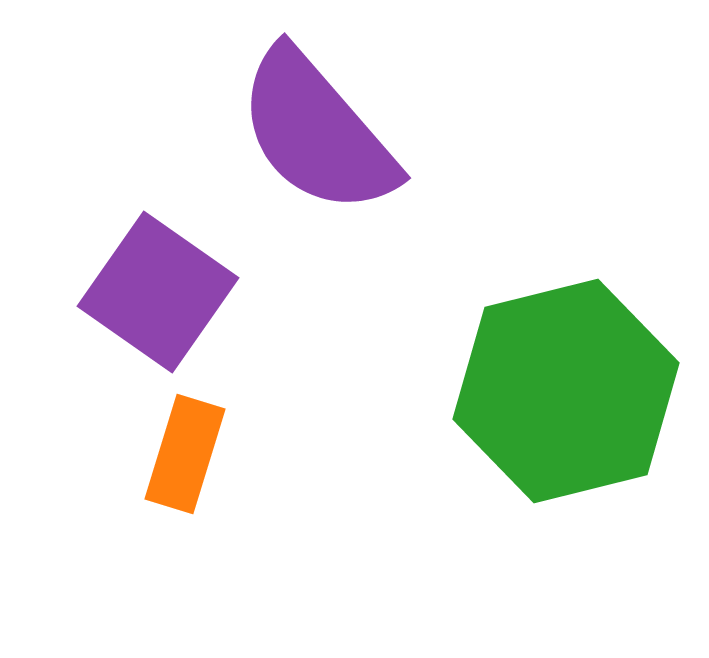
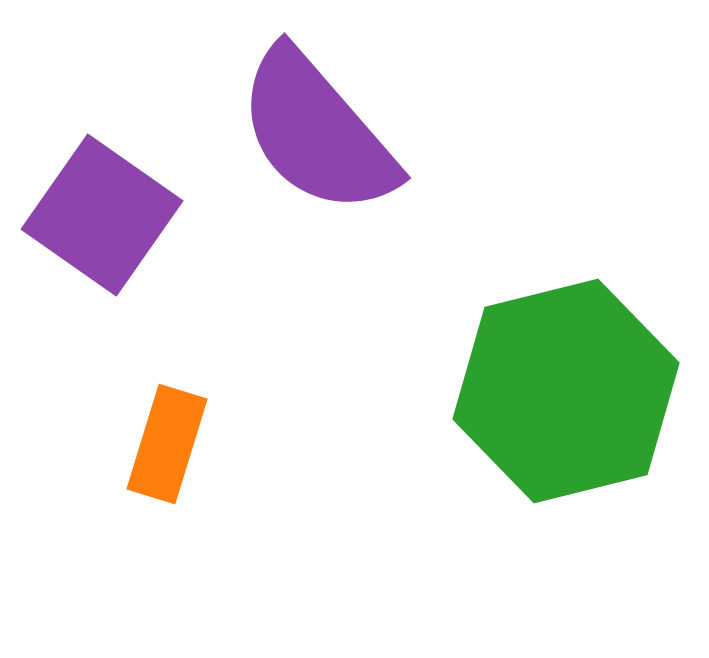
purple square: moved 56 px left, 77 px up
orange rectangle: moved 18 px left, 10 px up
